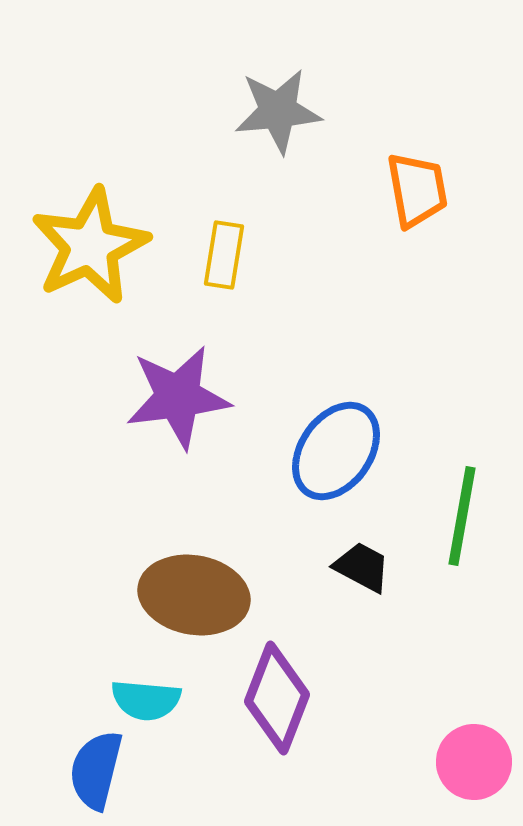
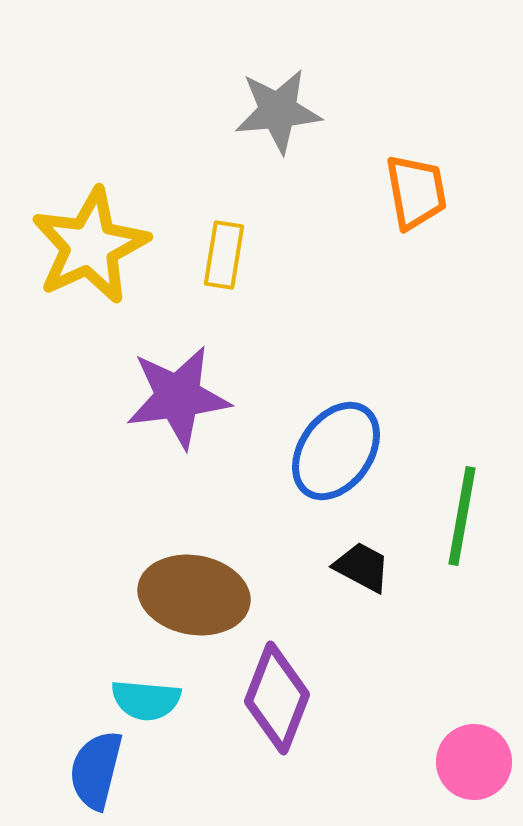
orange trapezoid: moved 1 px left, 2 px down
